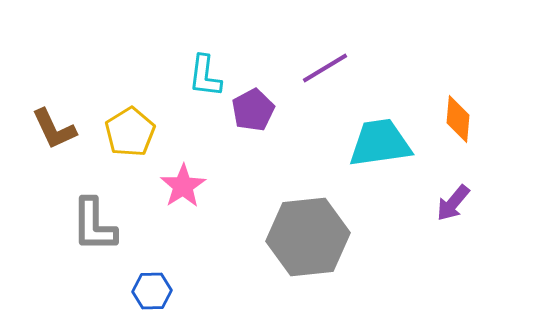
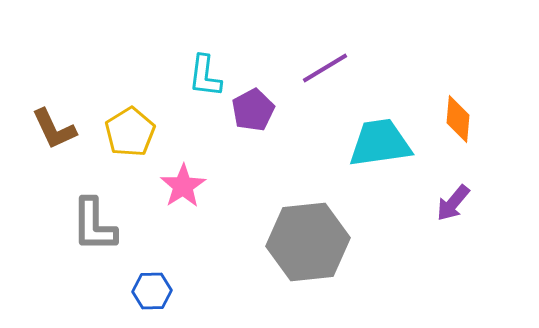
gray hexagon: moved 5 px down
